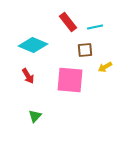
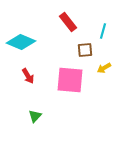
cyan line: moved 8 px right, 4 px down; rotated 63 degrees counterclockwise
cyan diamond: moved 12 px left, 3 px up
yellow arrow: moved 1 px left, 1 px down
